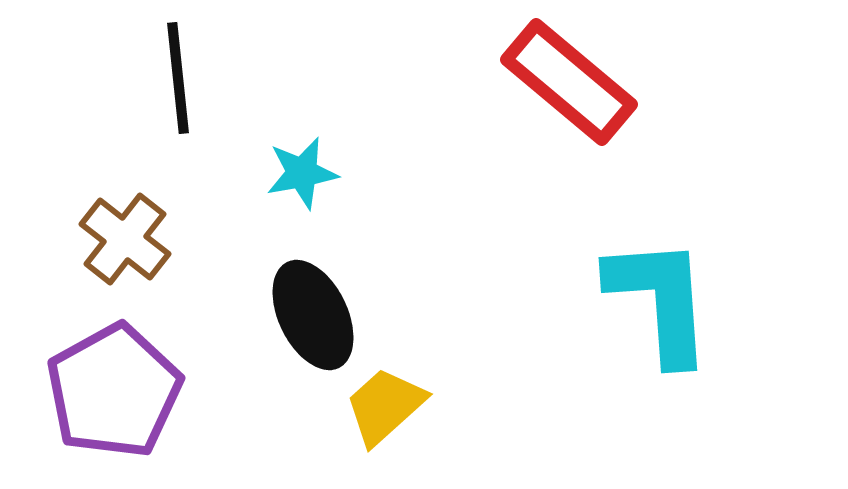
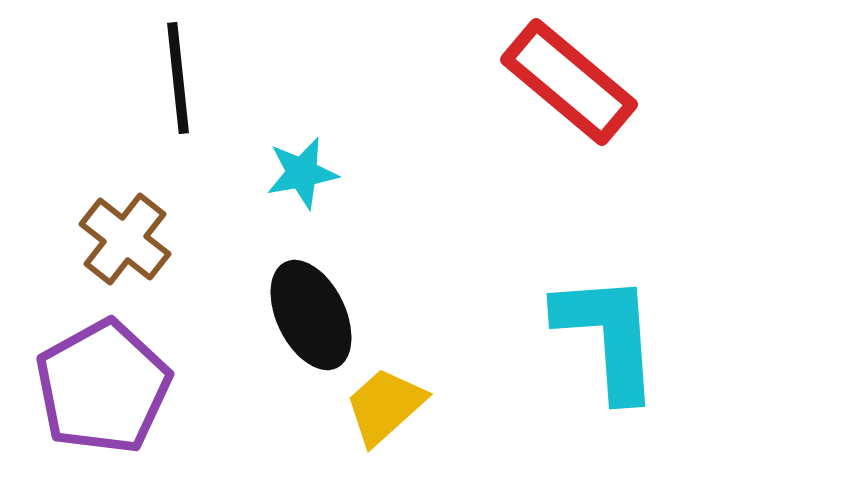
cyan L-shape: moved 52 px left, 36 px down
black ellipse: moved 2 px left
purple pentagon: moved 11 px left, 4 px up
